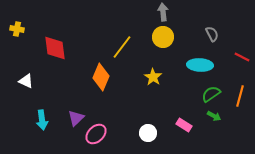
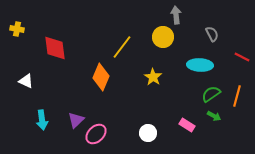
gray arrow: moved 13 px right, 3 px down
orange line: moved 3 px left
purple triangle: moved 2 px down
pink rectangle: moved 3 px right
